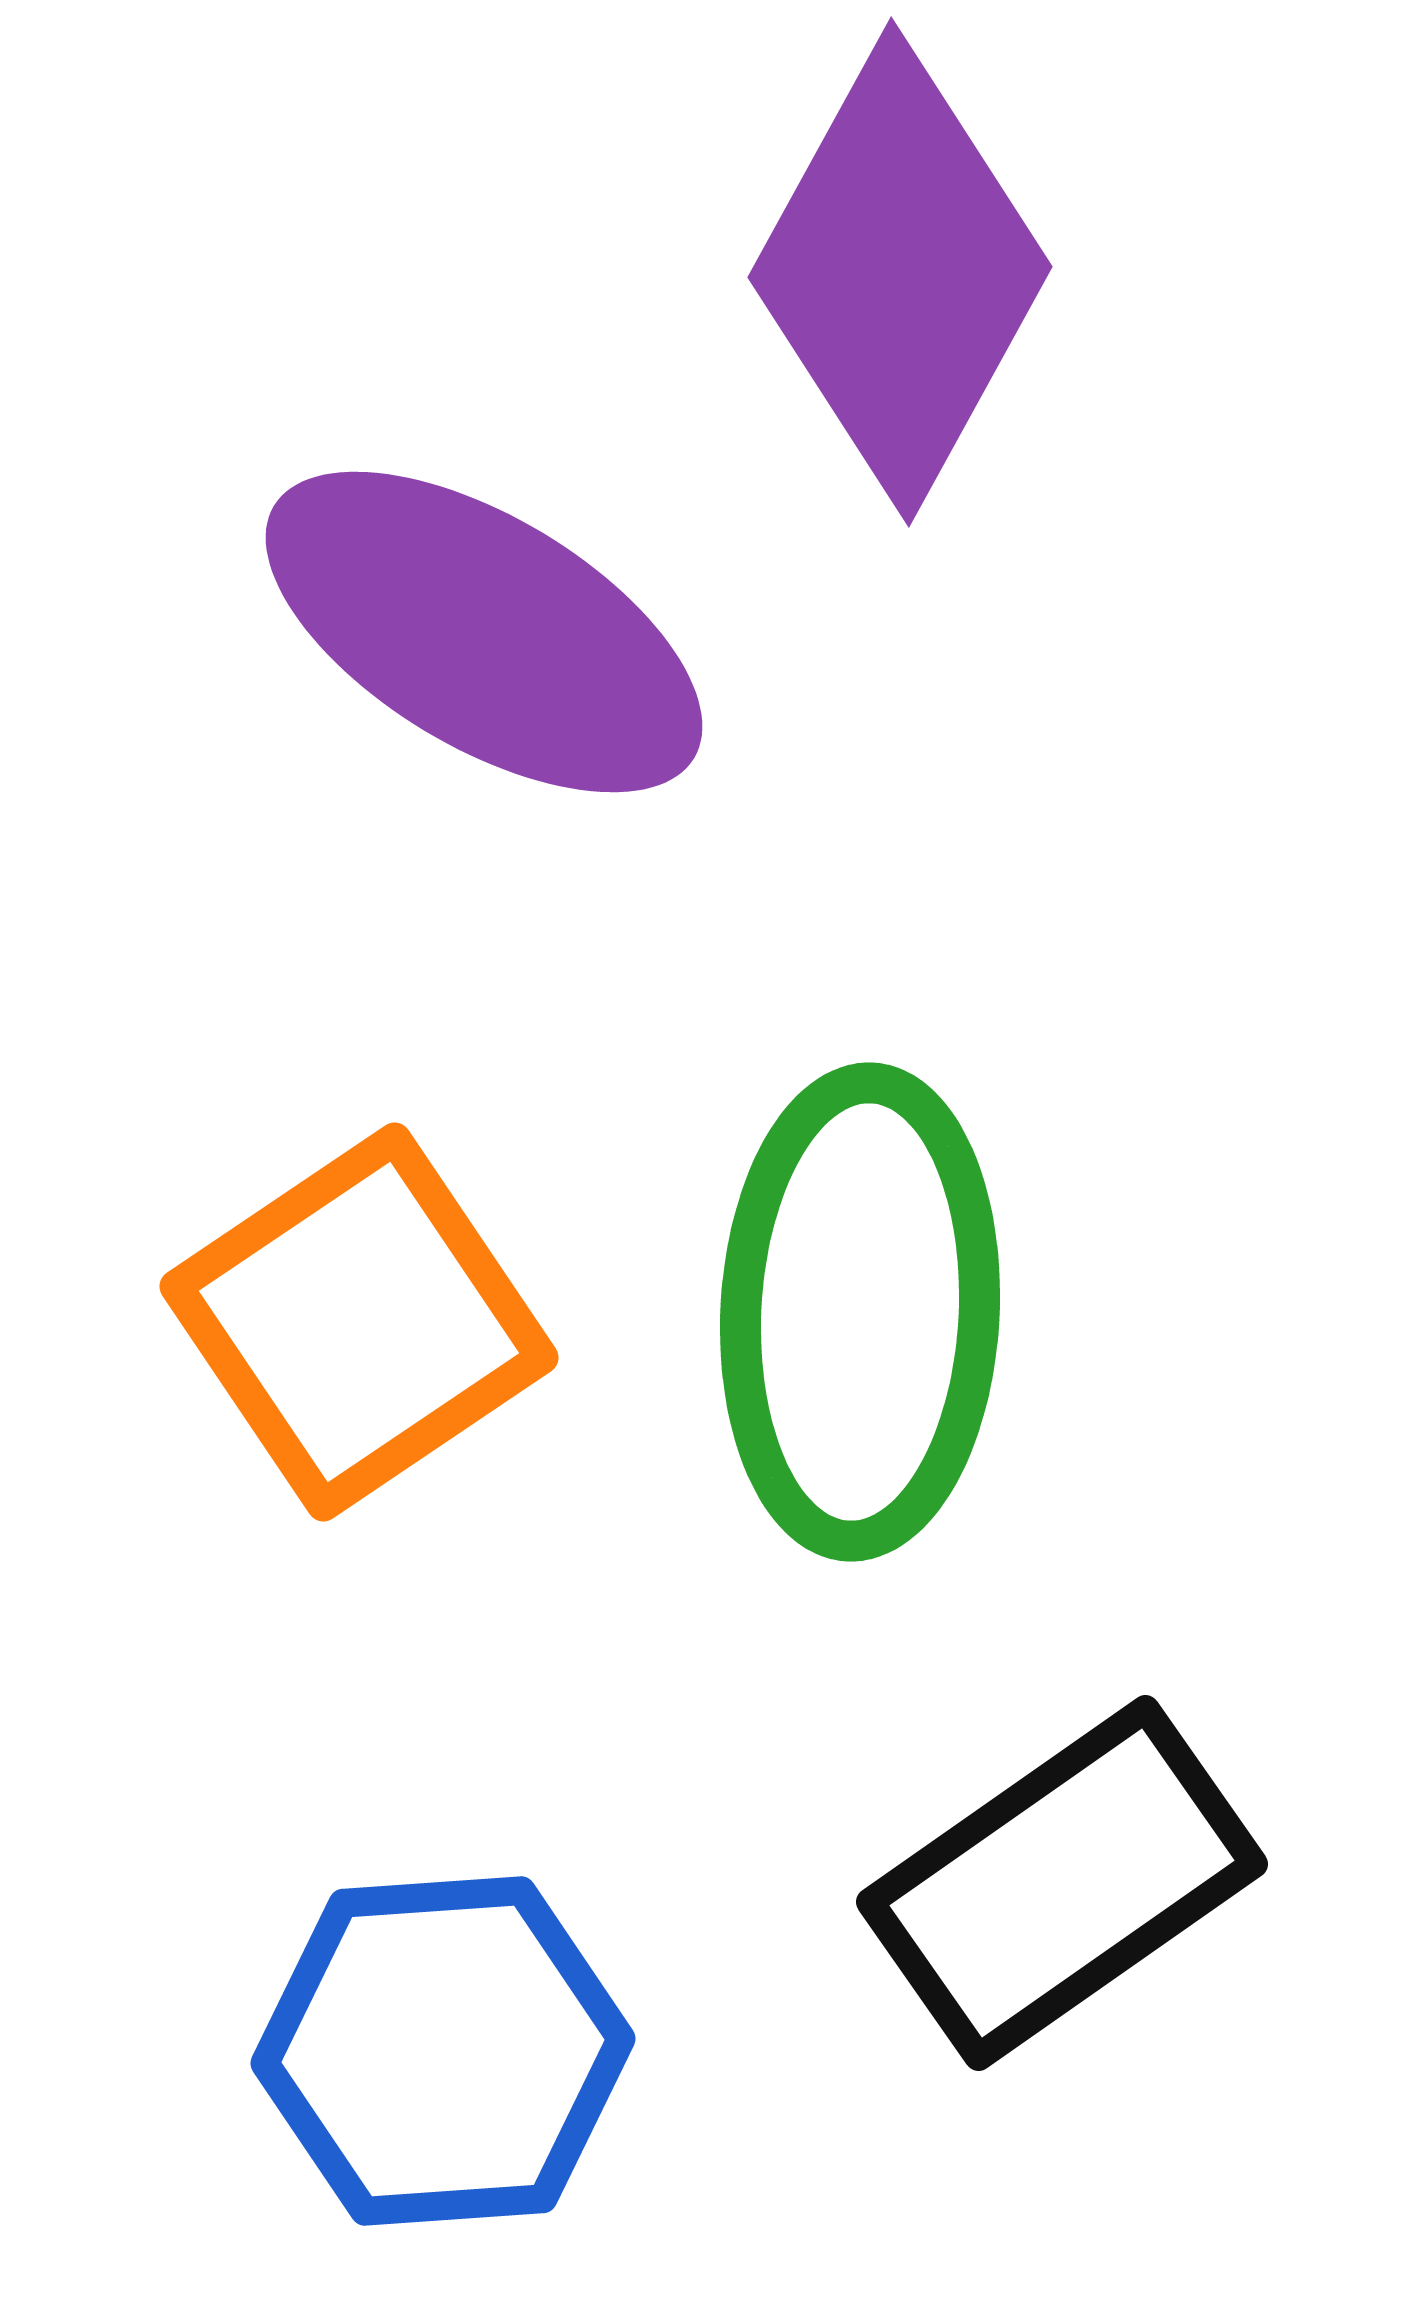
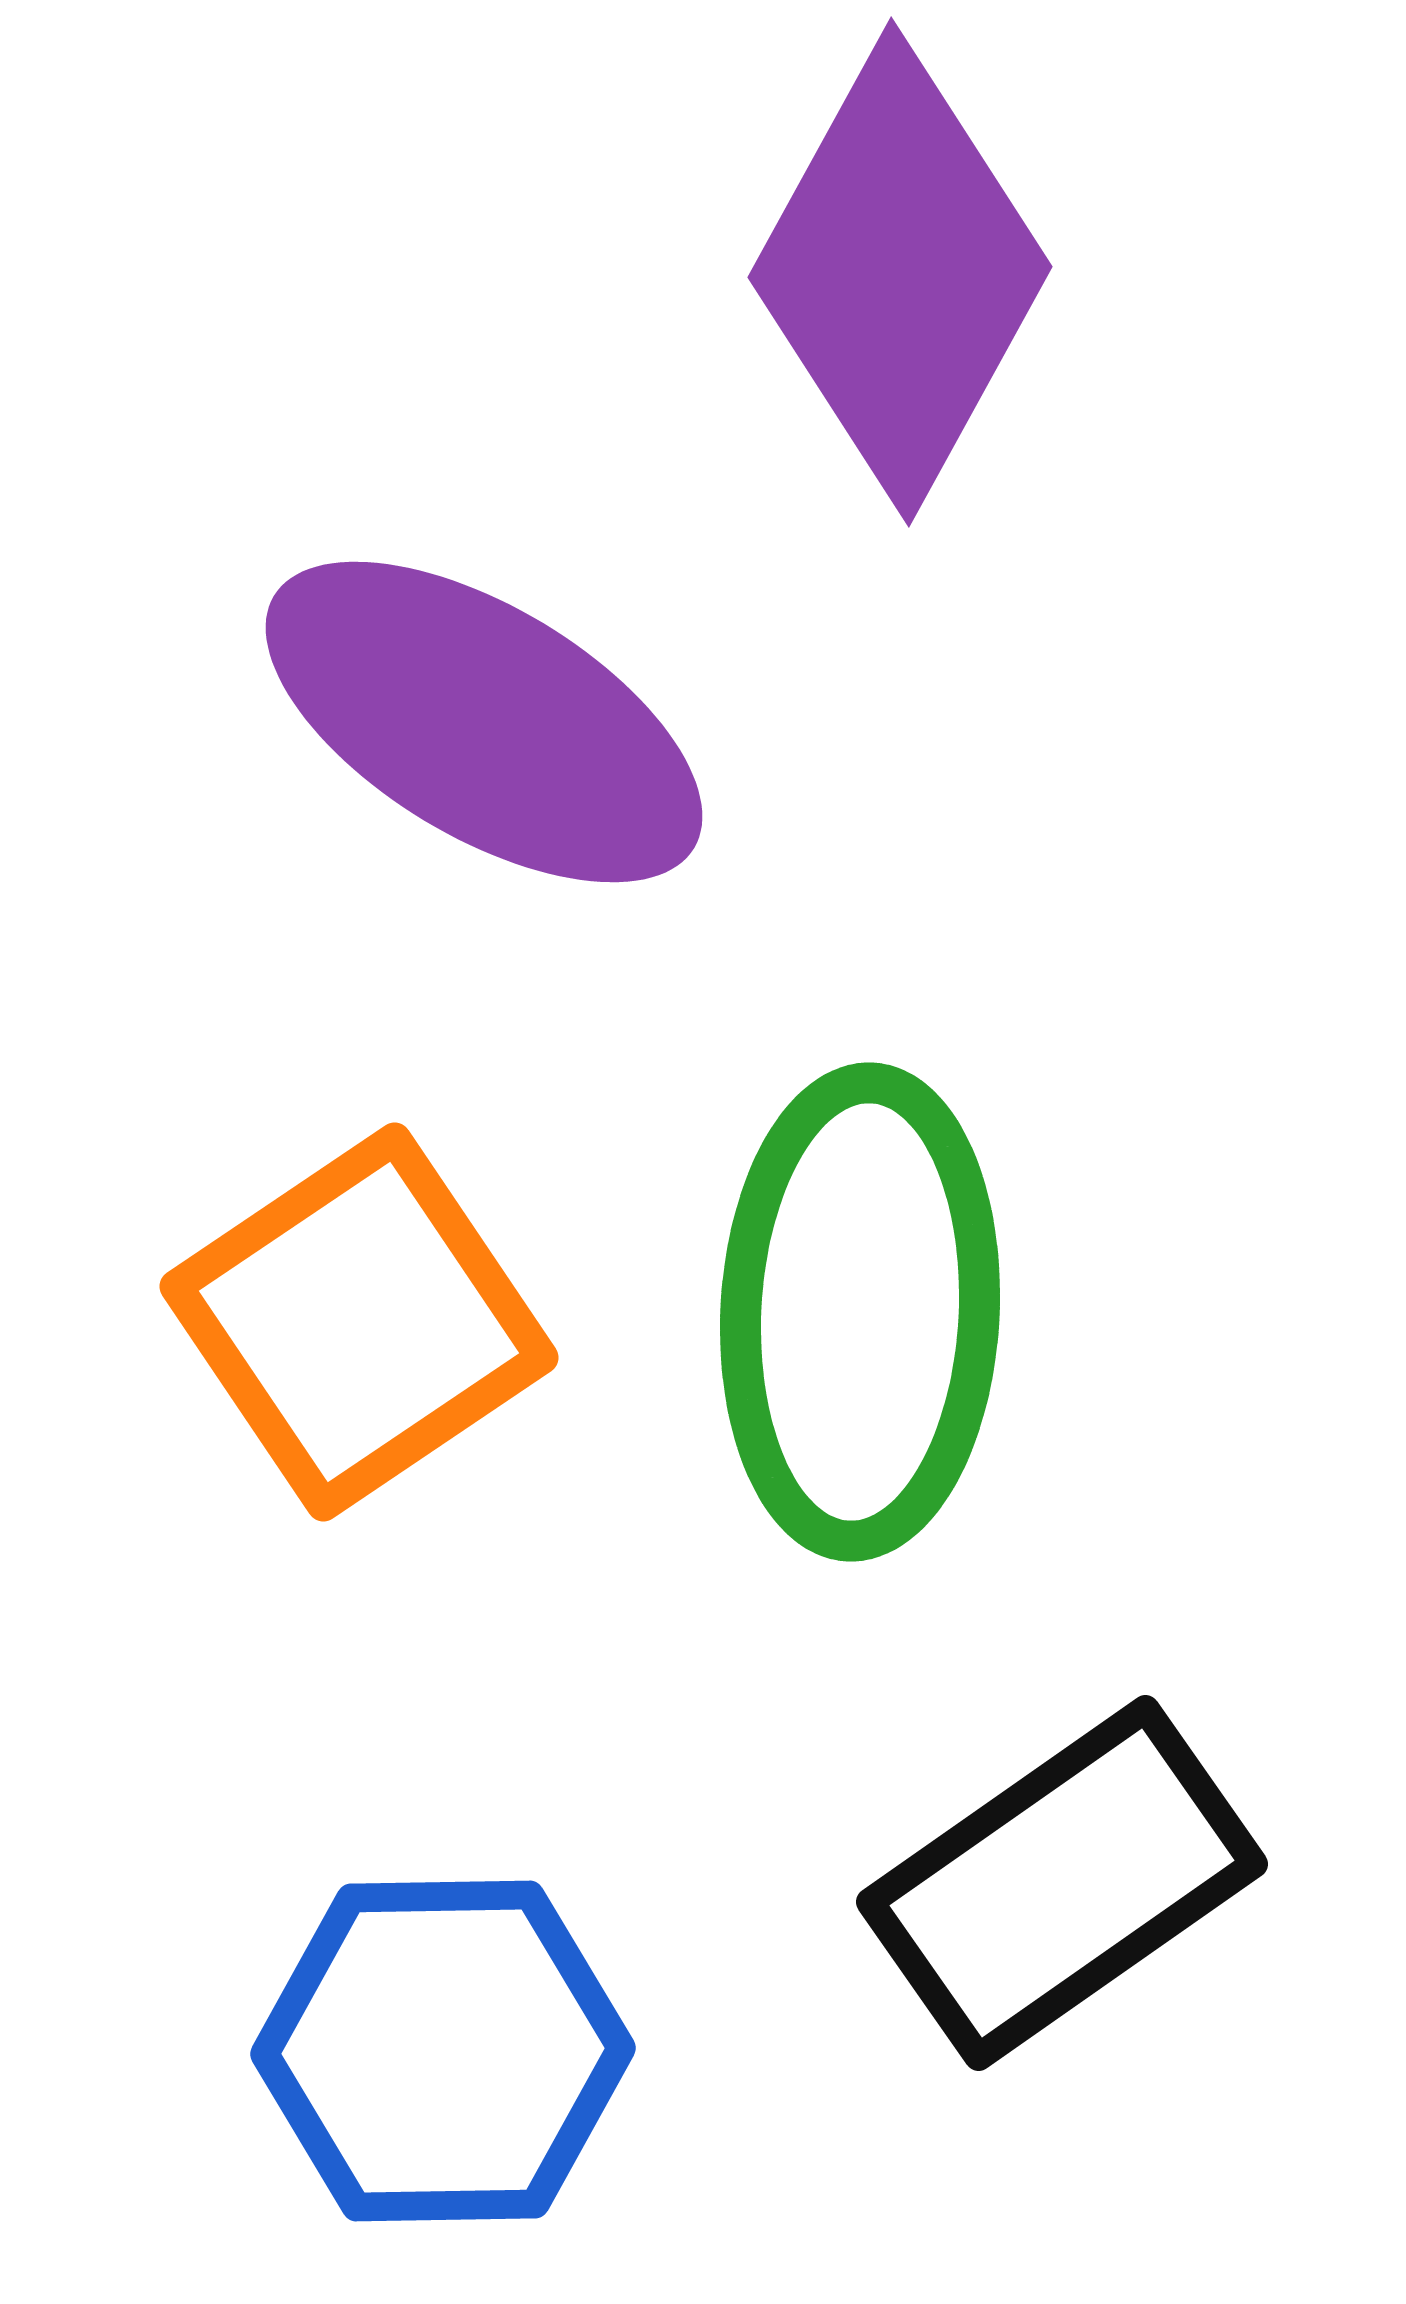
purple ellipse: moved 90 px down
blue hexagon: rotated 3 degrees clockwise
